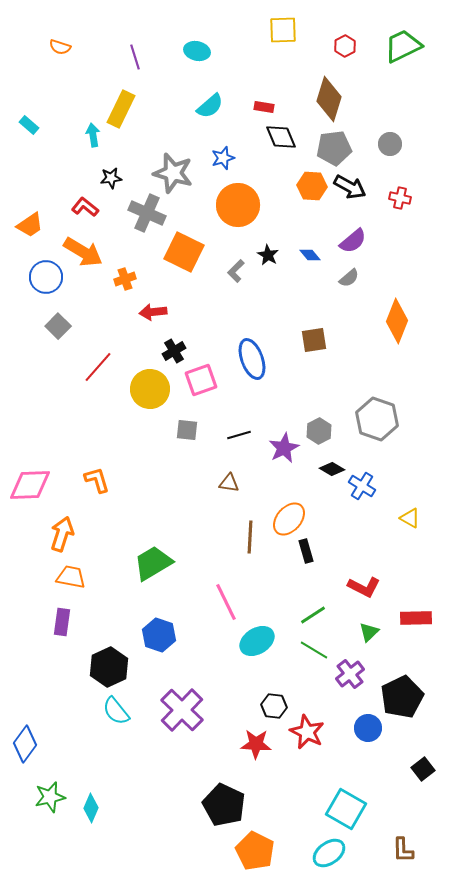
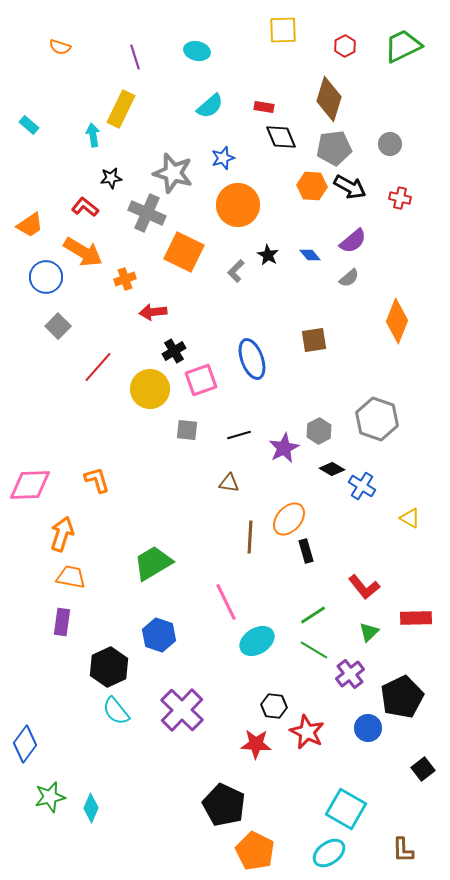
red L-shape at (364, 587): rotated 24 degrees clockwise
